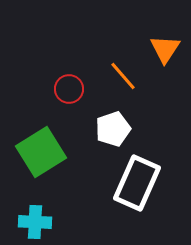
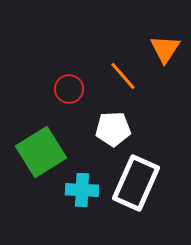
white pentagon: rotated 16 degrees clockwise
white rectangle: moved 1 px left
cyan cross: moved 47 px right, 32 px up
